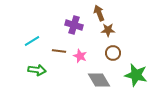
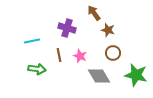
brown arrow: moved 5 px left; rotated 14 degrees counterclockwise
purple cross: moved 7 px left, 3 px down
brown star: rotated 16 degrees clockwise
cyan line: rotated 21 degrees clockwise
brown line: moved 4 px down; rotated 72 degrees clockwise
green arrow: moved 1 px up
gray diamond: moved 4 px up
